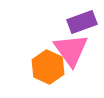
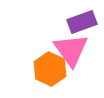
orange hexagon: moved 2 px right, 2 px down
